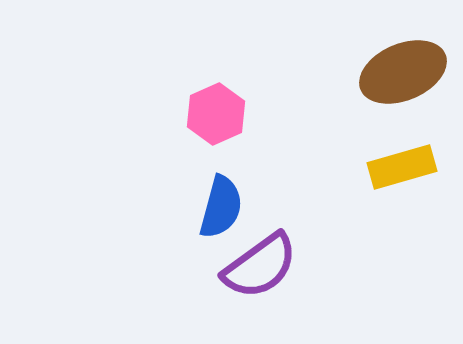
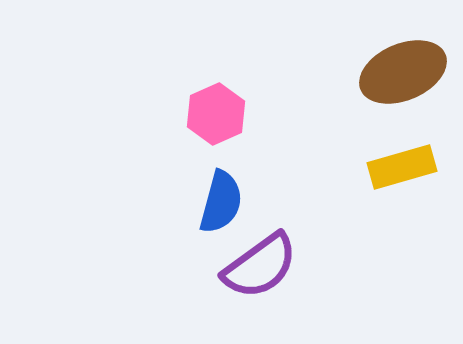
blue semicircle: moved 5 px up
